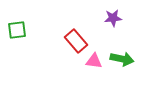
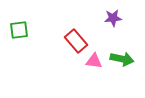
green square: moved 2 px right
